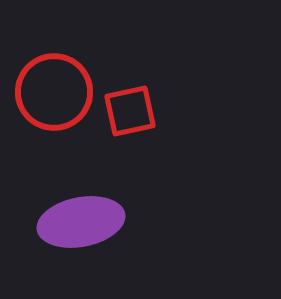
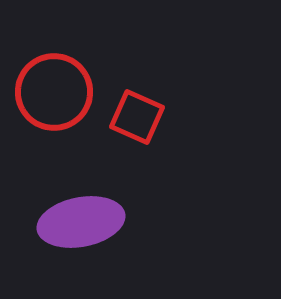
red square: moved 7 px right, 6 px down; rotated 36 degrees clockwise
